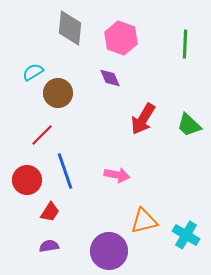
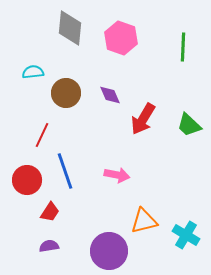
green line: moved 2 px left, 3 px down
cyan semicircle: rotated 25 degrees clockwise
purple diamond: moved 17 px down
brown circle: moved 8 px right
red line: rotated 20 degrees counterclockwise
